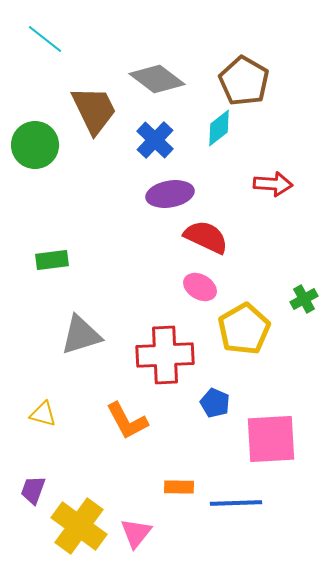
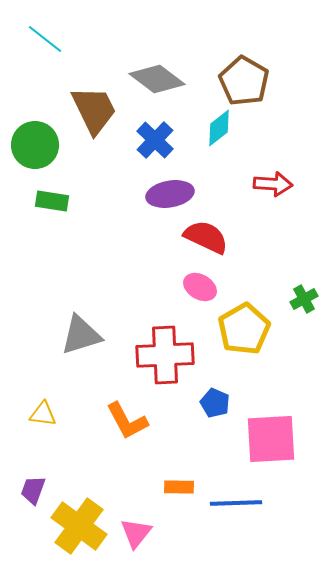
green rectangle: moved 59 px up; rotated 16 degrees clockwise
yellow triangle: rotated 8 degrees counterclockwise
